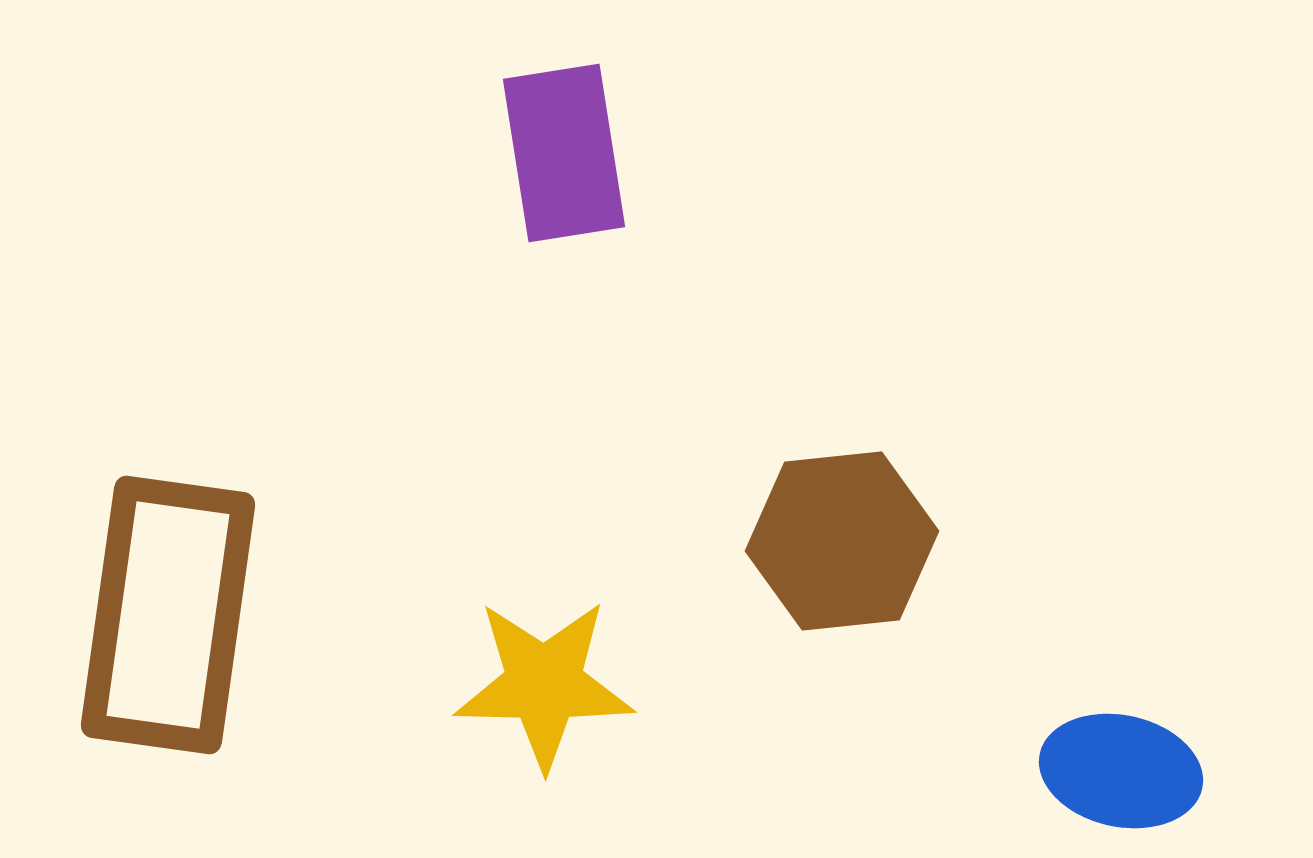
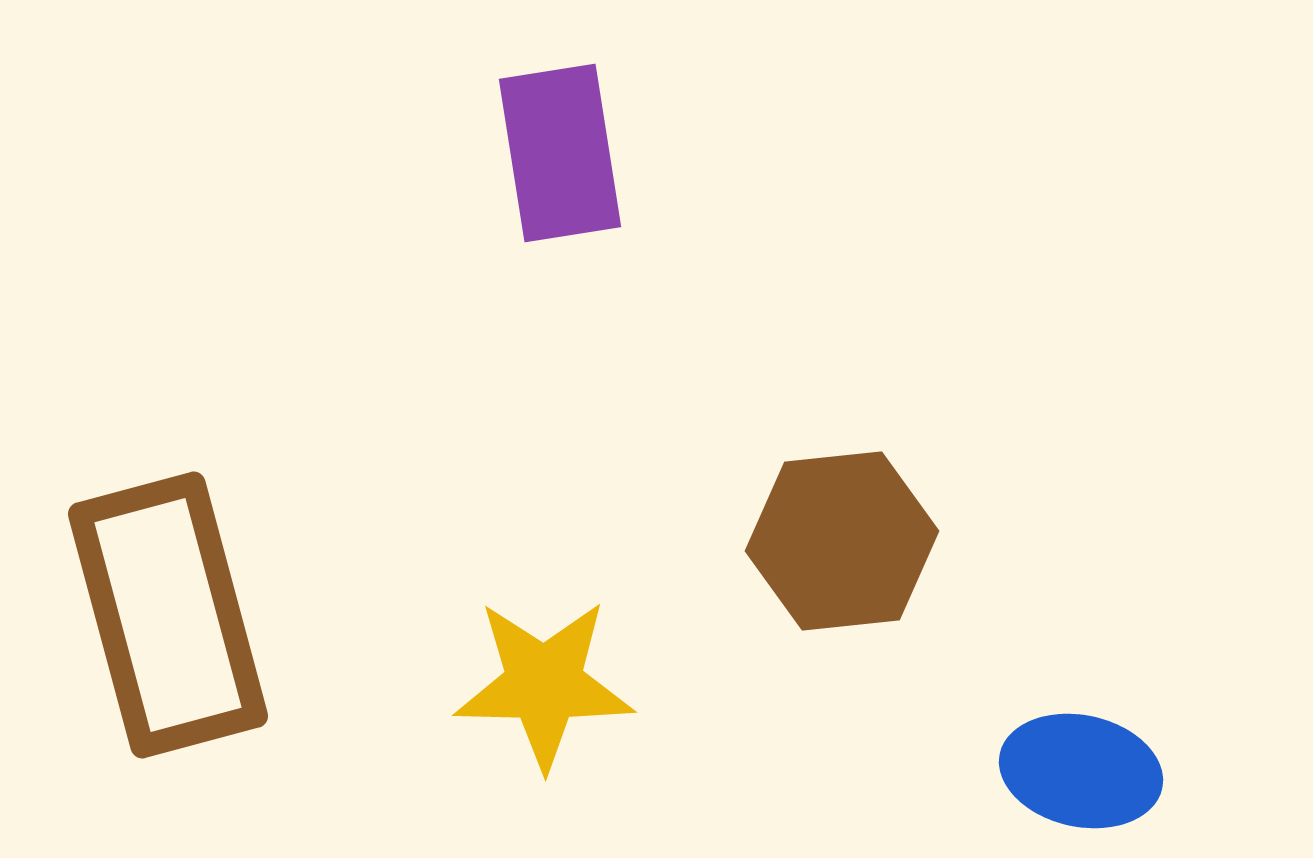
purple rectangle: moved 4 px left
brown rectangle: rotated 23 degrees counterclockwise
blue ellipse: moved 40 px left
